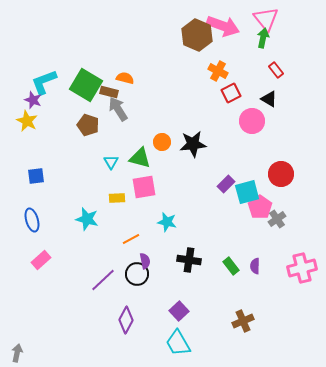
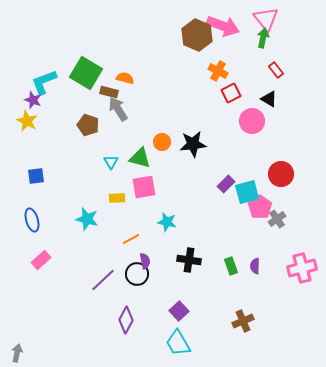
green square at (86, 85): moved 12 px up
green rectangle at (231, 266): rotated 18 degrees clockwise
